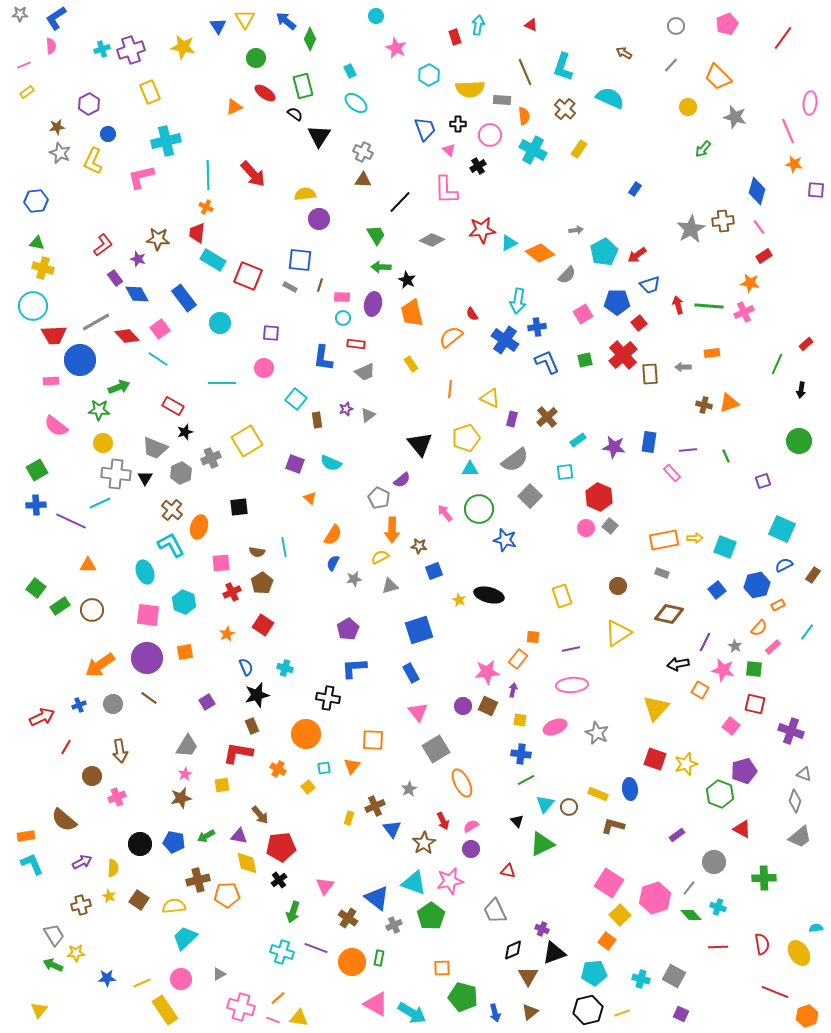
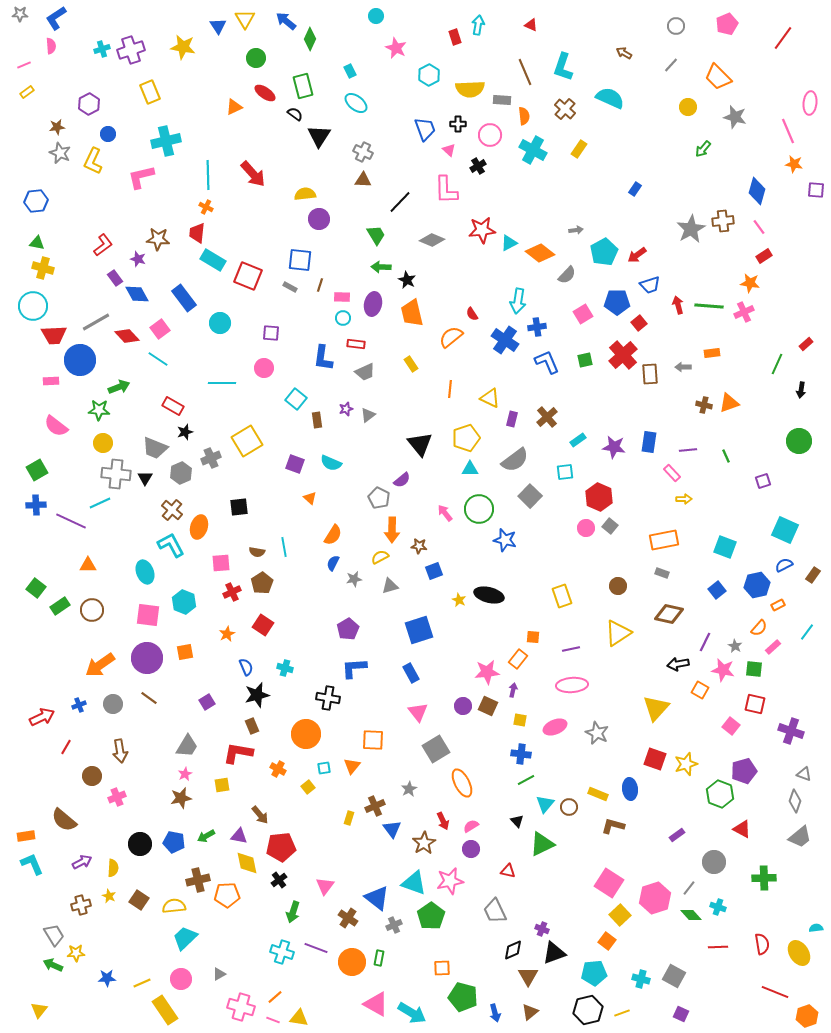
cyan square at (782, 529): moved 3 px right, 1 px down
yellow arrow at (695, 538): moved 11 px left, 39 px up
orange line at (278, 998): moved 3 px left, 1 px up
